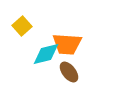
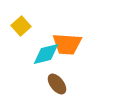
yellow square: moved 1 px left
brown ellipse: moved 12 px left, 12 px down
